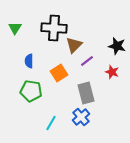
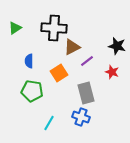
green triangle: rotated 24 degrees clockwise
brown triangle: moved 2 px left, 2 px down; rotated 18 degrees clockwise
green pentagon: moved 1 px right
blue cross: rotated 30 degrees counterclockwise
cyan line: moved 2 px left
